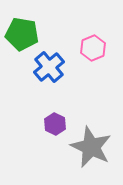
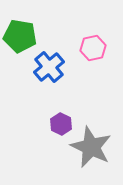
green pentagon: moved 2 px left, 2 px down
pink hexagon: rotated 10 degrees clockwise
purple hexagon: moved 6 px right
